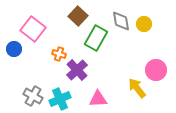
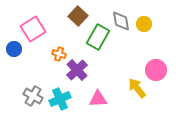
pink square: rotated 20 degrees clockwise
green rectangle: moved 2 px right, 1 px up
